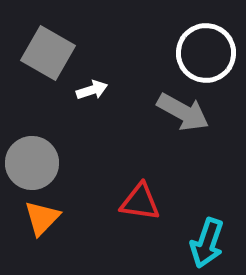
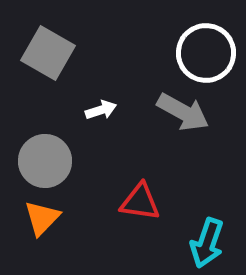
white arrow: moved 9 px right, 20 px down
gray circle: moved 13 px right, 2 px up
